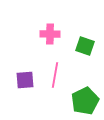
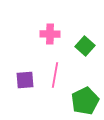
green square: rotated 24 degrees clockwise
